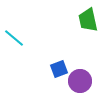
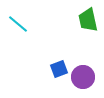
cyan line: moved 4 px right, 14 px up
purple circle: moved 3 px right, 4 px up
